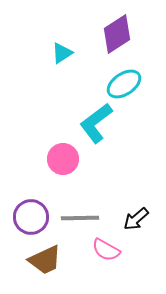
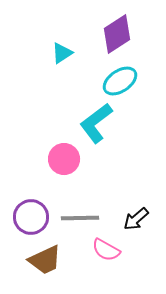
cyan ellipse: moved 4 px left, 3 px up
pink circle: moved 1 px right
